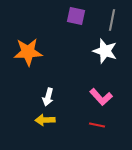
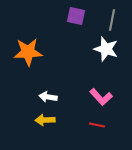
white star: moved 1 px right, 2 px up
white arrow: rotated 84 degrees clockwise
